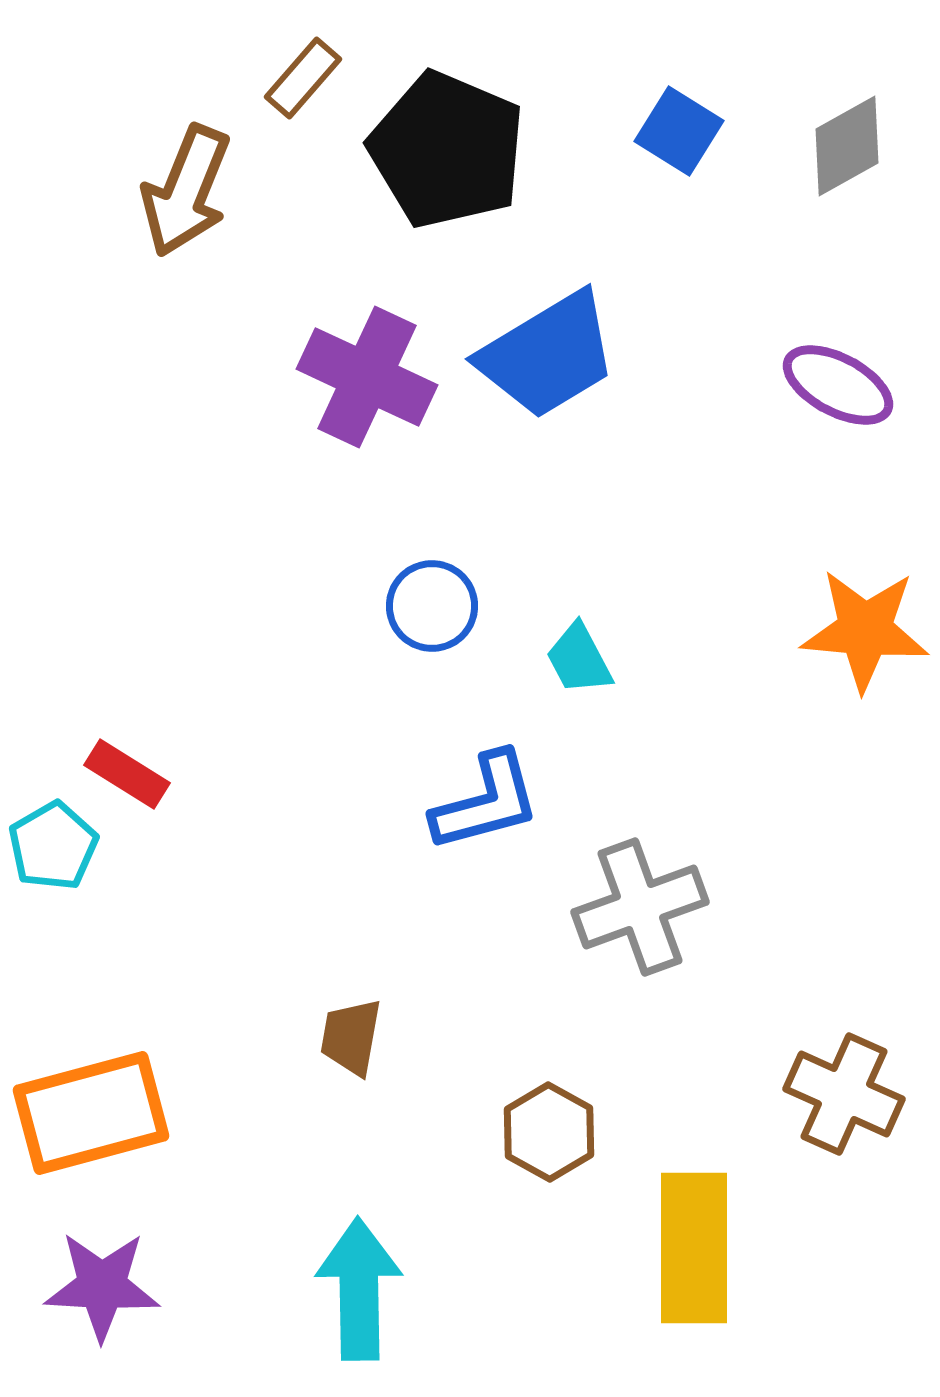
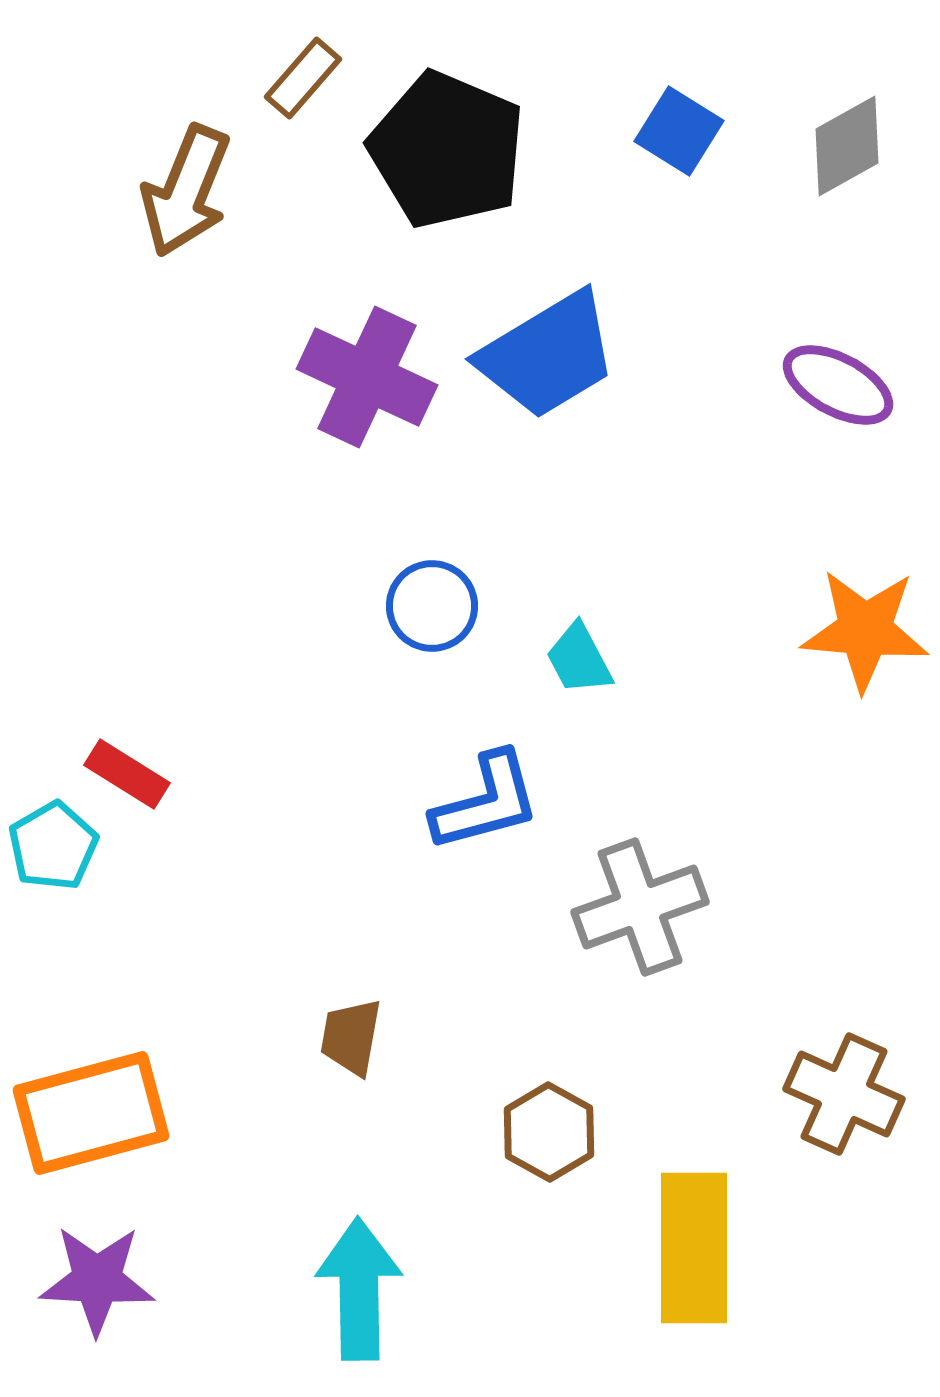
purple star: moved 5 px left, 6 px up
